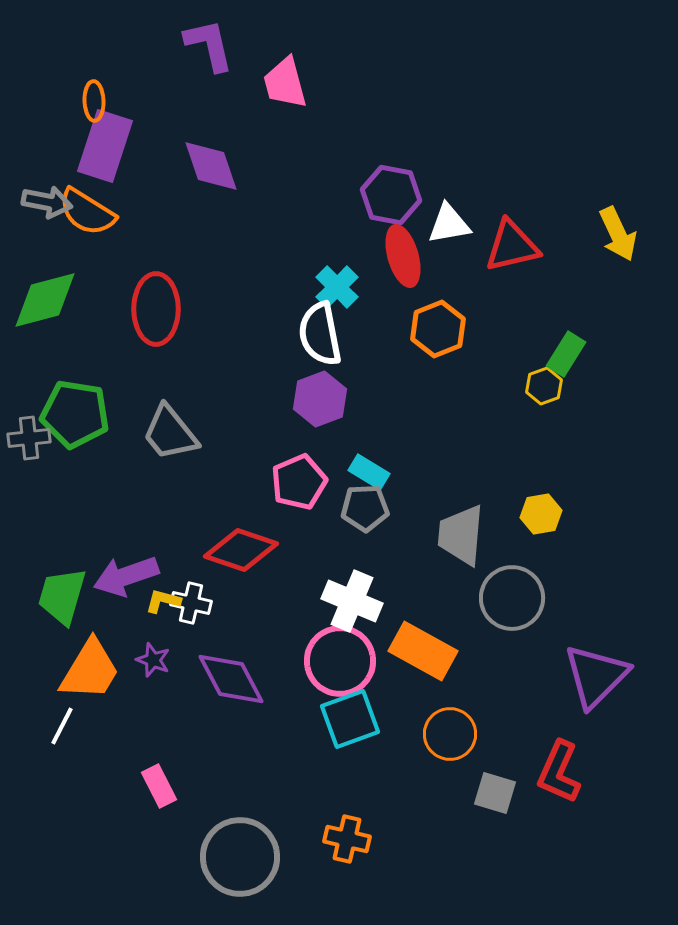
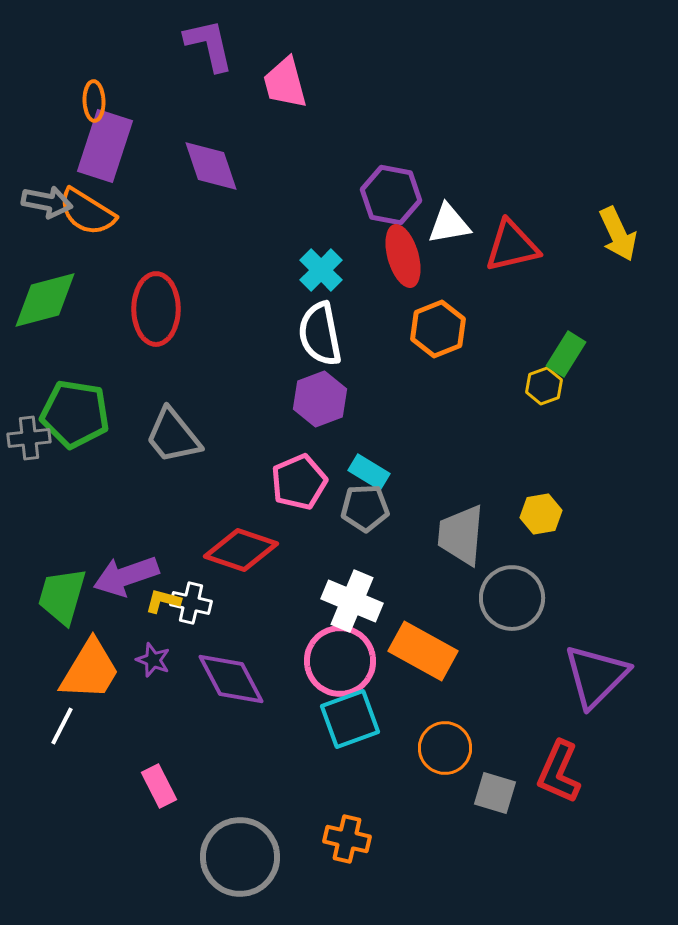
cyan cross at (337, 287): moved 16 px left, 17 px up
gray trapezoid at (170, 433): moved 3 px right, 3 px down
orange circle at (450, 734): moved 5 px left, 14 px down
